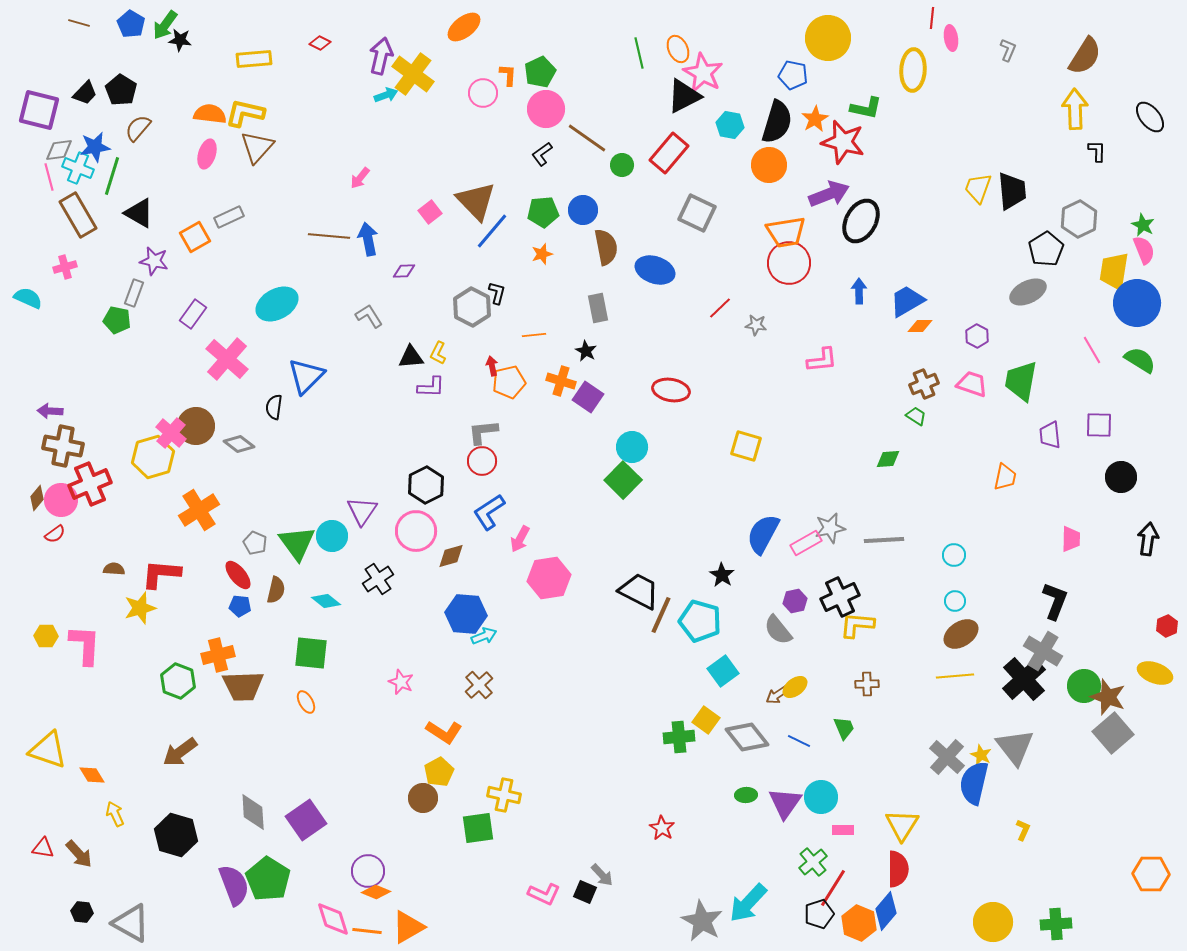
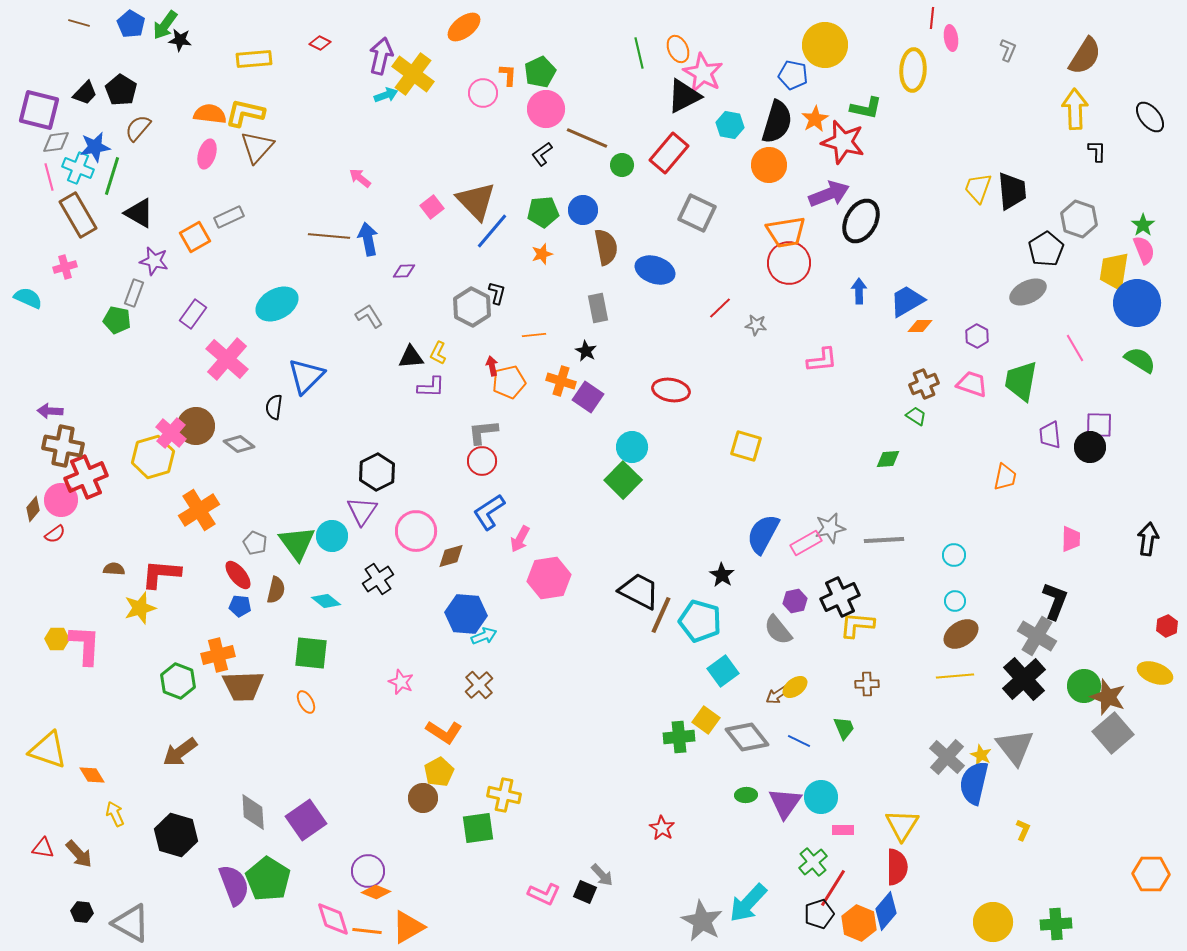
yellow circle at (828, 38): moved 3 px left, 7 px down
brown line at (587, 138): rotated 12 degrees counterclockwise
gray diamond at (59, 150): moved 3 px left, 8 px up
pink arrow at (360, 178): rotated 90 degrees clockwise
pink square at (430, 212): moved 2 px right, 5 px up
gray hexagon at (1079, 219): rotated 15 degrees counterclockwise
green star at (1143, 225): rotated 10 degrees clockwise
pink line at (1092, 350): moved 17 px left, 2 px up
black circle at (1121, 477): moved 31 px left, 30 px up
red cross at (90, 484): moved 4 px left, 7 px up
black hexagon at (426, 485): moved 49 px left, 13 px up
brown diamond at (37, 498): moved 4 px left, 11 px down
yellow hexagon at (46, 636): moved 11 px right, 3 px down
gray cross at (1043, 651): moved 6 px left, 15 px up
red semicircle at (898, 869): moved 1 px left, 2 px up
